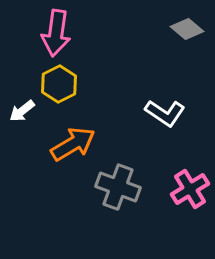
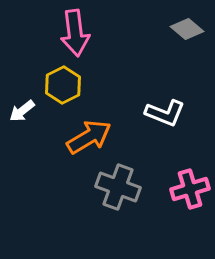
pink arrow: moved 19 px right; rotated 15 degrees counterclockwise
yellow hexagon: moved 4 px right, 1 px down
white L-shape: rotated 12 degrees counterclockwise
orange arrow: moved 16 px right, 7 px up
pink cross: rotated 15 degrees clockwise
